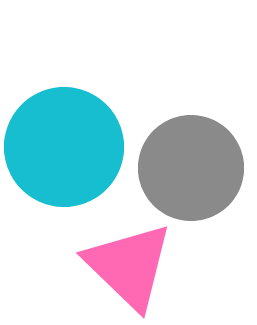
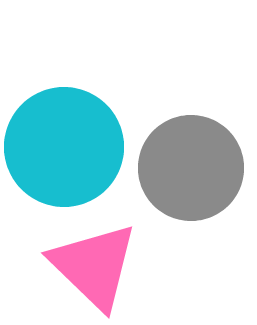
pink triangle: moved 35 px left
